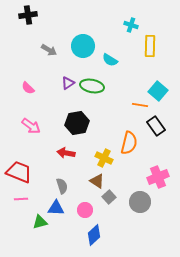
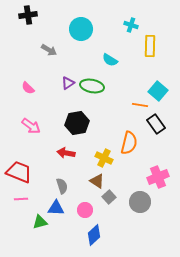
cyan circle: moved 2 px left, 17 px up
black rectangle: moved 2 px up
